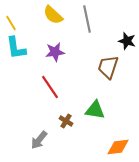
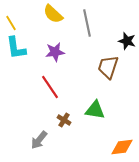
yellow semicircle: moved 1 px up
gray line: moved 4 px down
brown cross: moved 2 px left, 1 px up
orange diamond: moved 4 px right
